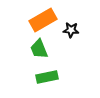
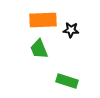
orange rectangle: rotated 28 degrees clockwise
green rectangle: moved 20 px right, 4 px down; rotated 30 degrees clockwise
